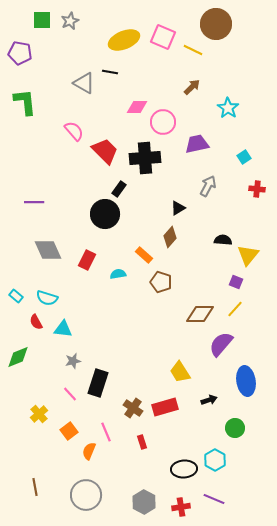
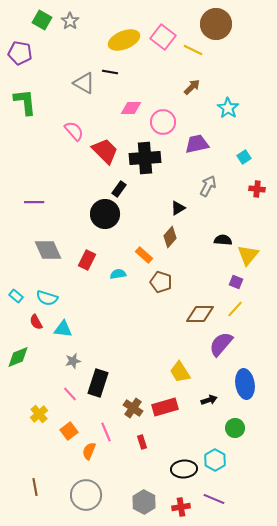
green square at (42, 20): rotated 30 degrees clockwise
gray star at (70, 21): rotated 12 degrees counterclockwise
pink square at (163, 37): rotated 15 degrees clockwise
pink diamond at (137, 107): moved 6 px left, 1 px down
blue ellipse at (246, 381): moved 1 px left, 3 px down
